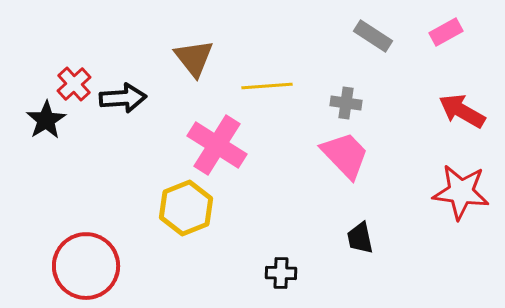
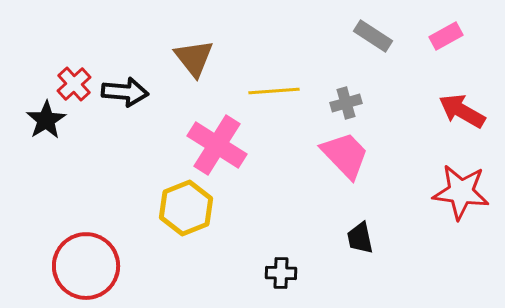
pink rectangle: moved 4 px down
yellow line: moved 7 px right, 5 px down
black arrow: moved 2 px right, 6 px up; rotated 9 degrees clockwise
gray cross: rotated 24 degrees counterclockwise
